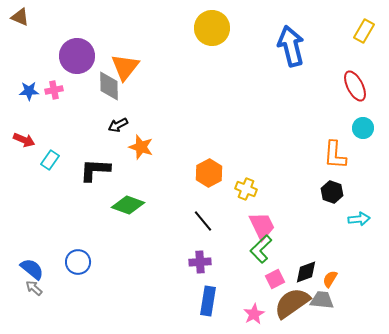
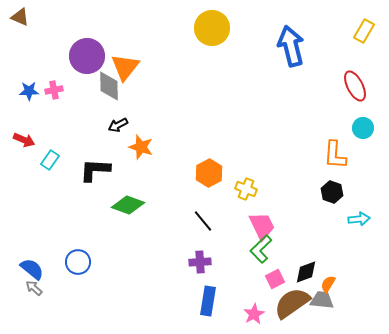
purple circle: moved 10 px right
orange semicircle: moved 2 px left, 5 px down
